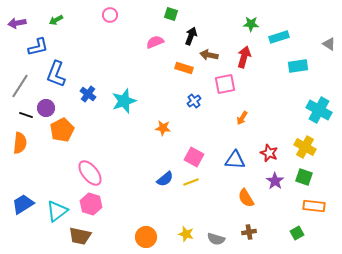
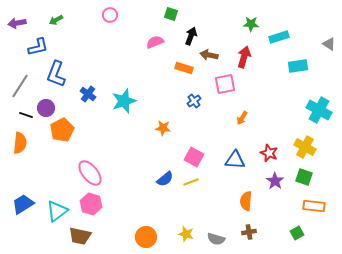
orange semicircle at (246, 198): moved 3 px down; rotated 36 degrees clockwise
